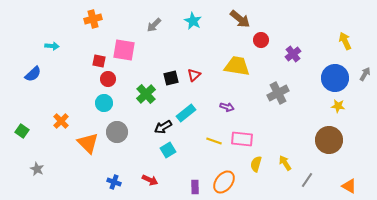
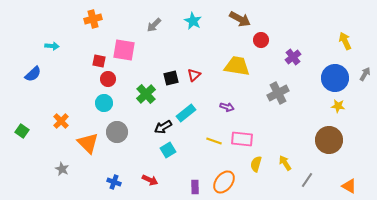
brown arrow at (240, 19): rotated 10 degrees counterclockwise
purple cross at (293, 54): moved 3 px down
gray star at (37, 169): moved 25 px right
